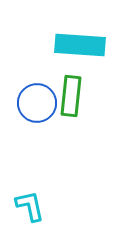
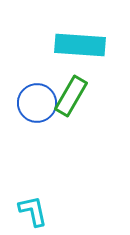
green rectangle: rotated 24 degrees clockwise
cyan L-shape: moved 3 px right, 5 px down
